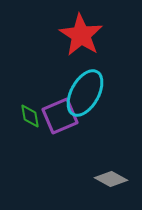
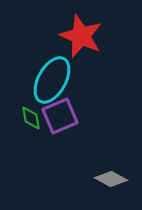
red star: moved 1 px down; rotated 9 degrees counterclockwise
cyan ellipse: moved 33 px left, 13 px up
green diamond: moved 1 px right, 2 px down
